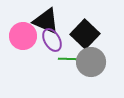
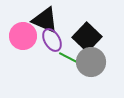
black triangle: moved 1 px left, 1 px up
black square: moved 2 px right, 3 px down
green line: rotated 25 degrees clockwise
